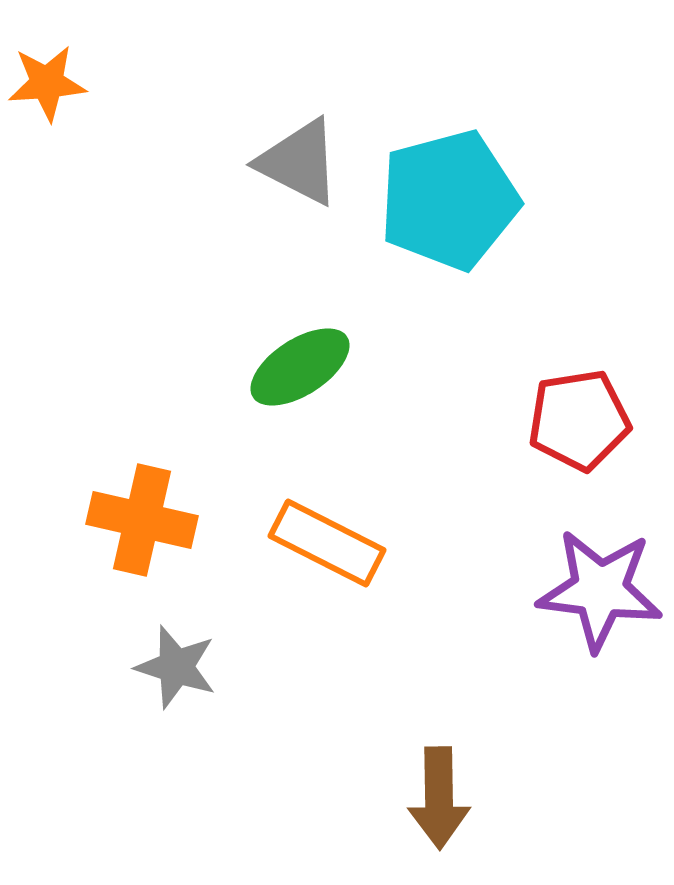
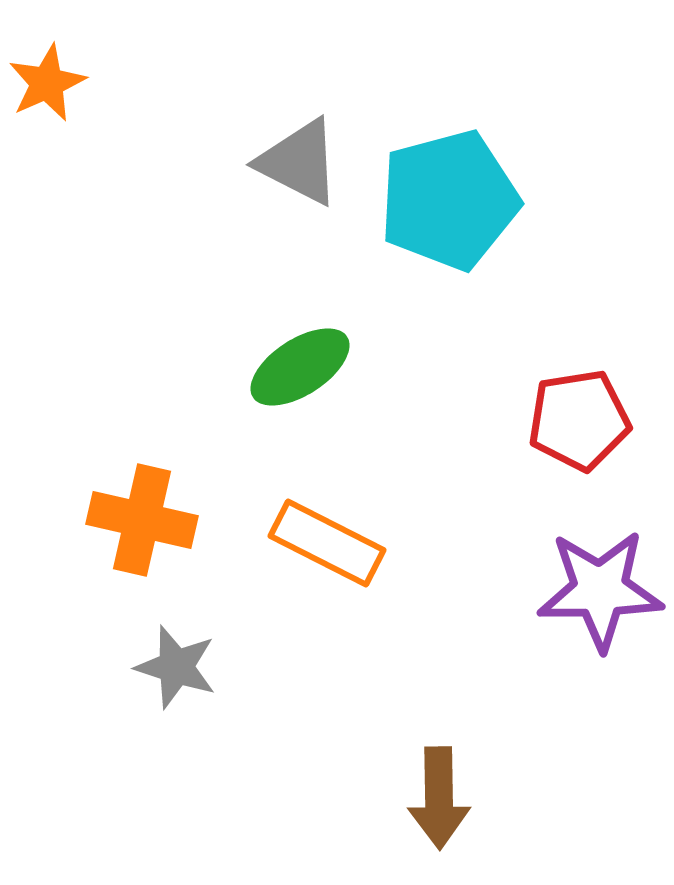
orange star: rotated 20 degrees counterclockwise
purple star: rotated 8 degrees counterclockwise
